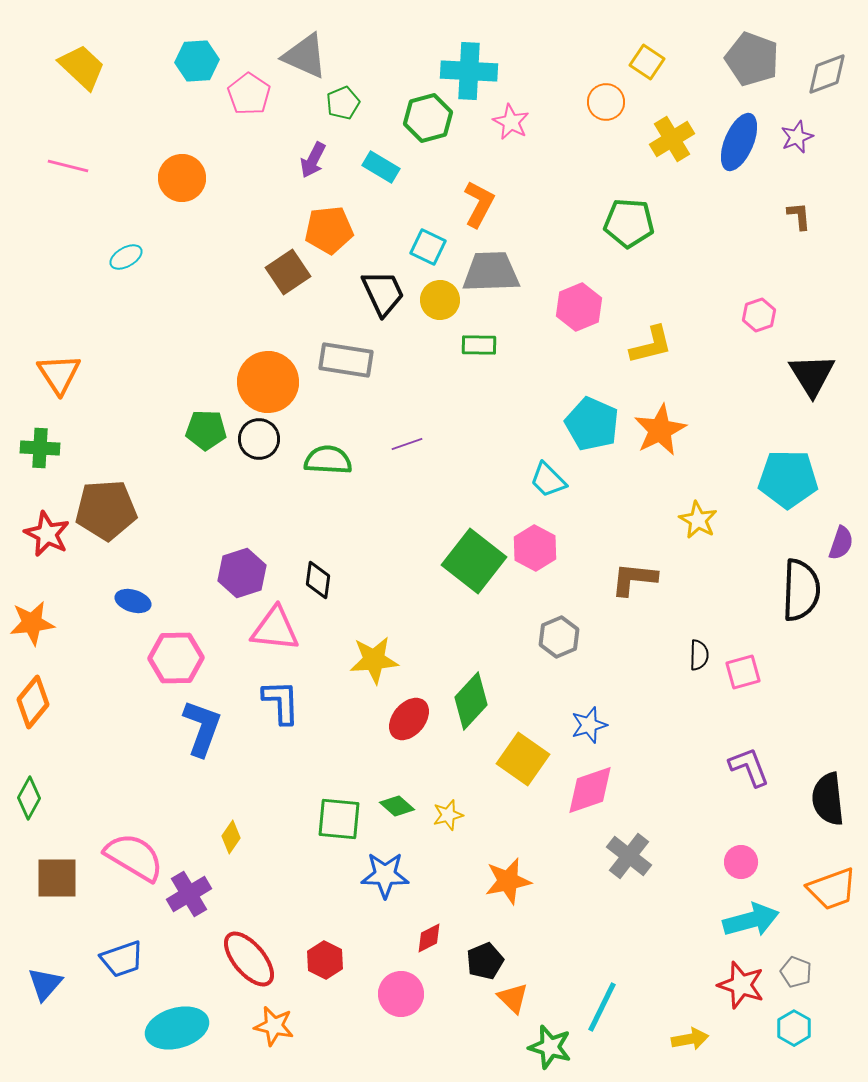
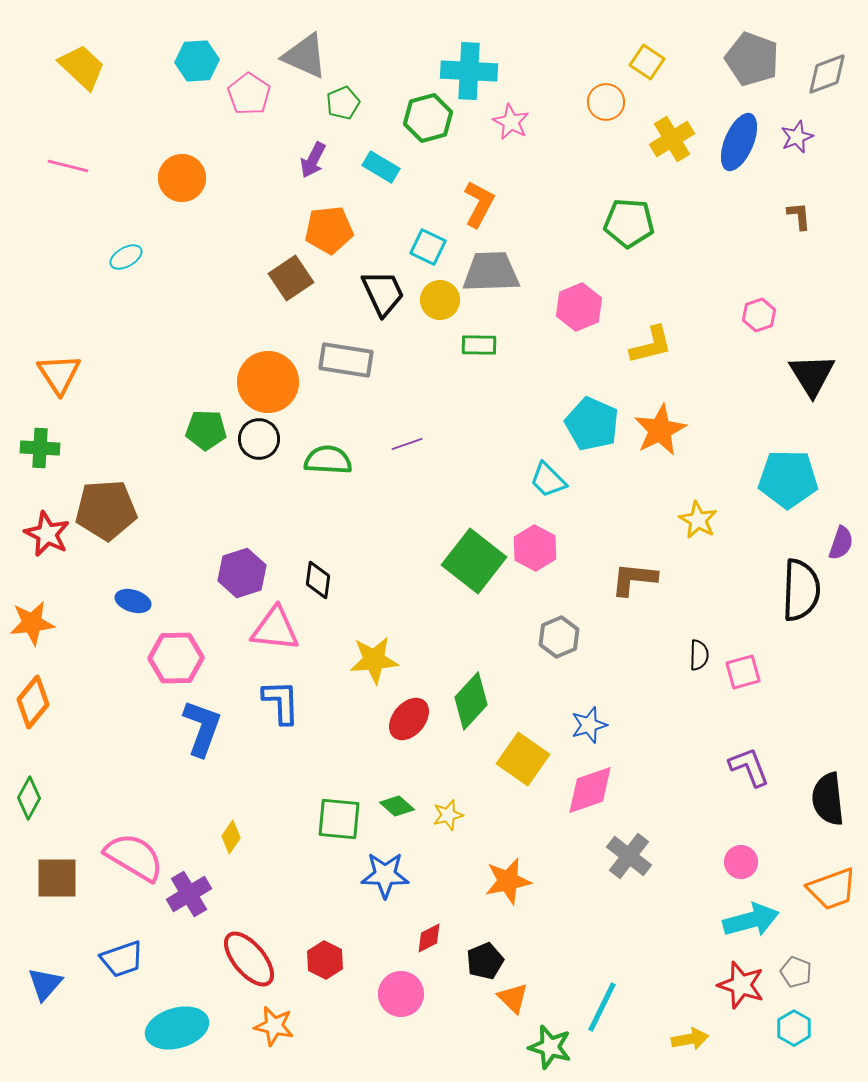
brown square at (288, 272): moved 3 px right, 6 px down
